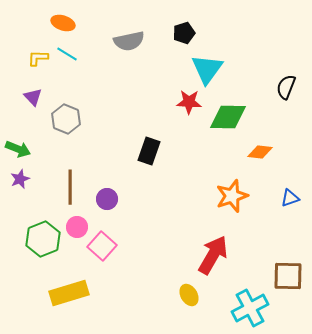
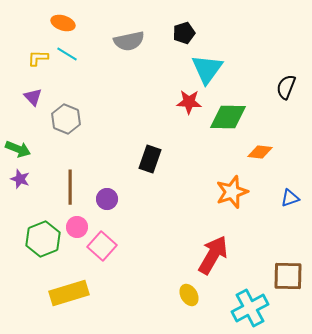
black rectangle: moved 1 px right, 8 px down
purple star: rotated 30 degrees counterclockwise
orange star: moved 4 px up
